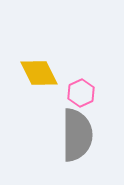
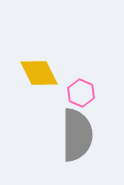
pink hexagon: rotated 12 degrees counterclockwise
